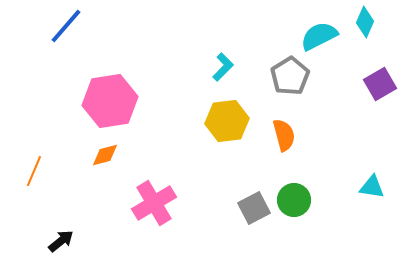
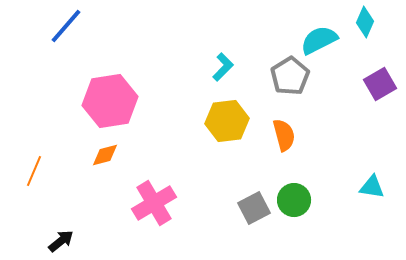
cyan semicircle: moved 4 px down
